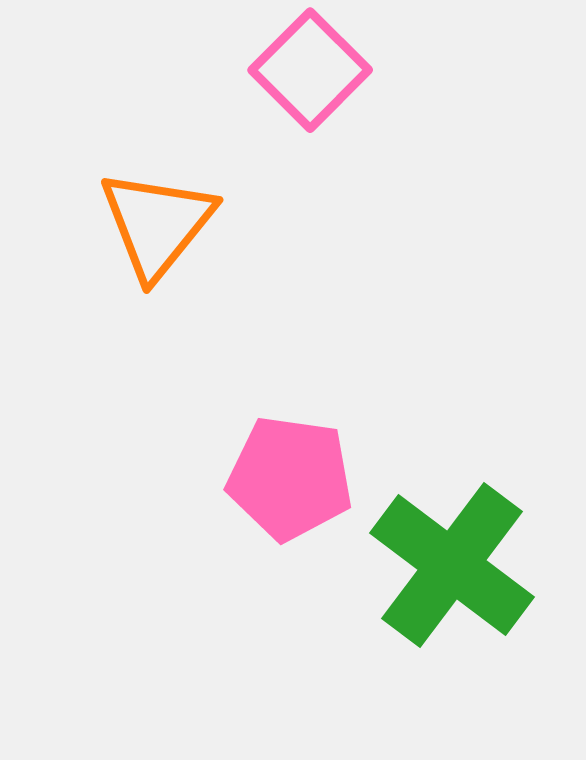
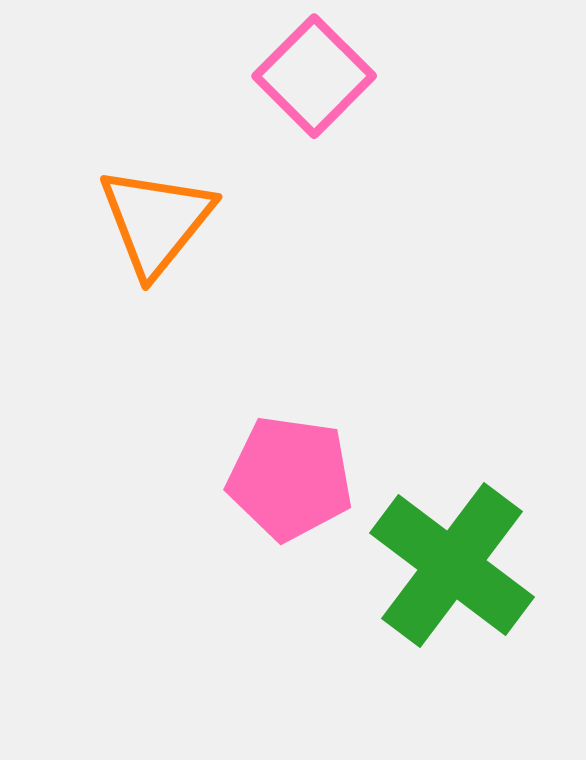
pink square: moved 4 px right, 6 px down
orange triangle: moved 1 px left, 3 px up
